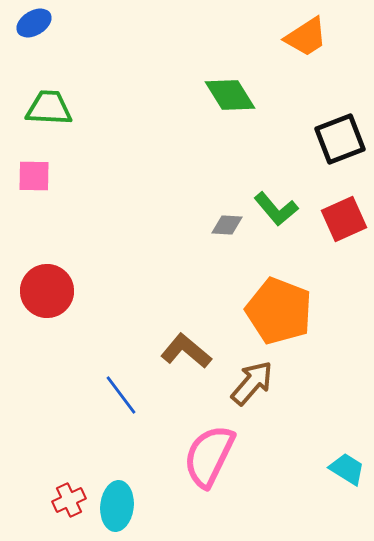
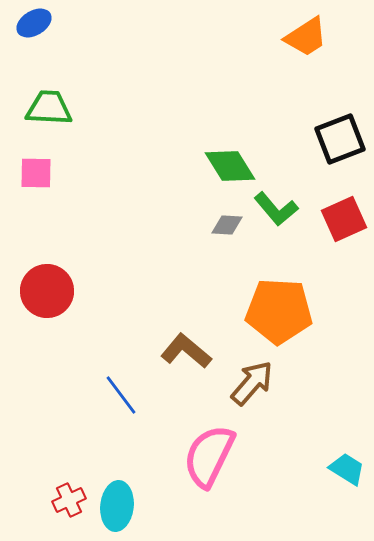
green diamond: moved 71 px down
pink square: moved 2 px right, 3 px up
orange pentagon: rotated 18 degrees counterclockwise
